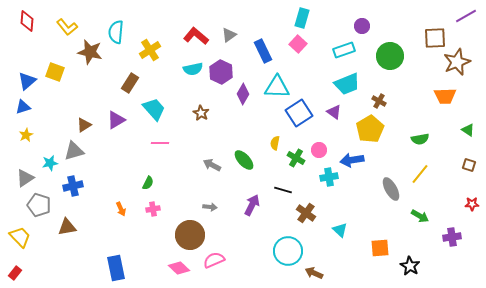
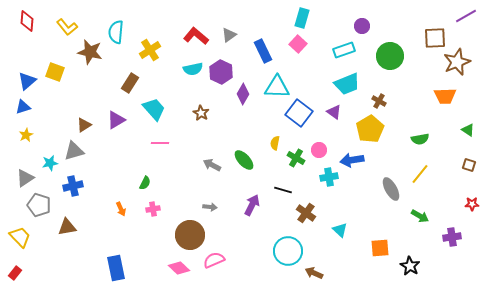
blue square at (299, 113): rotated 20 degrees counterclockwise
green semicircle at (148, 183): moved 3 px left
